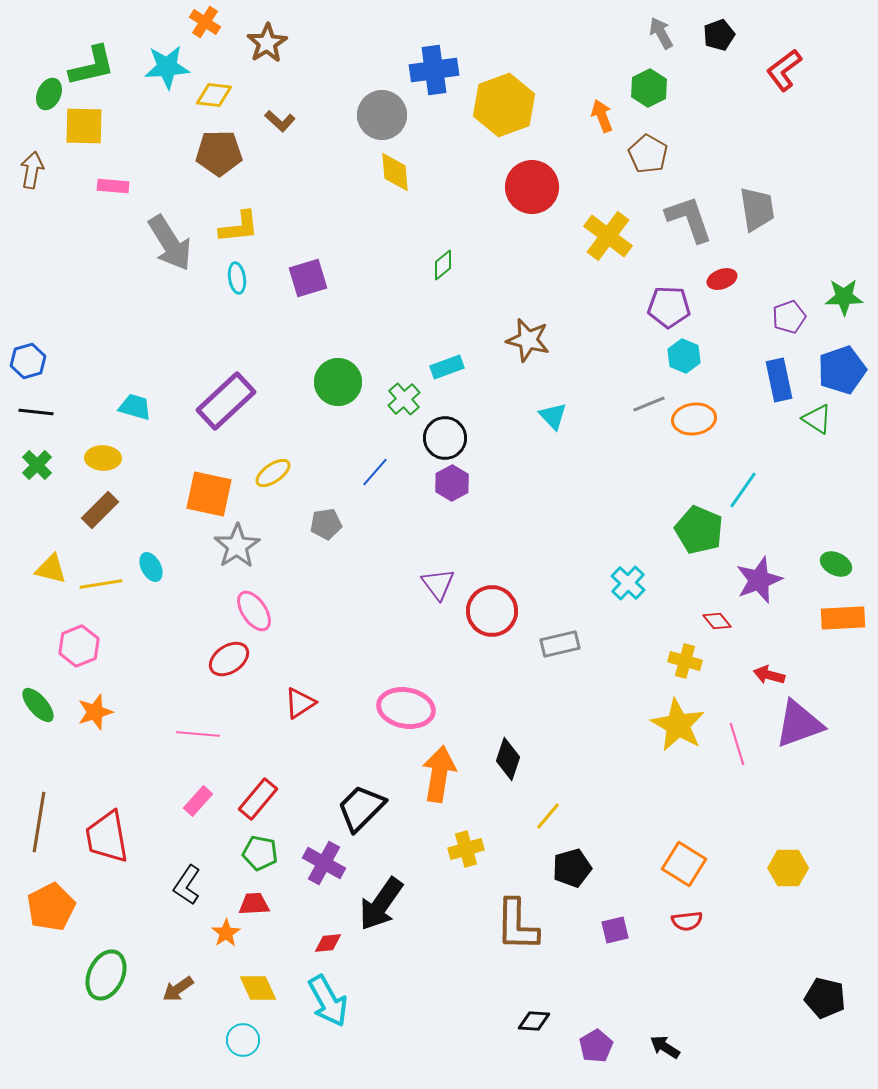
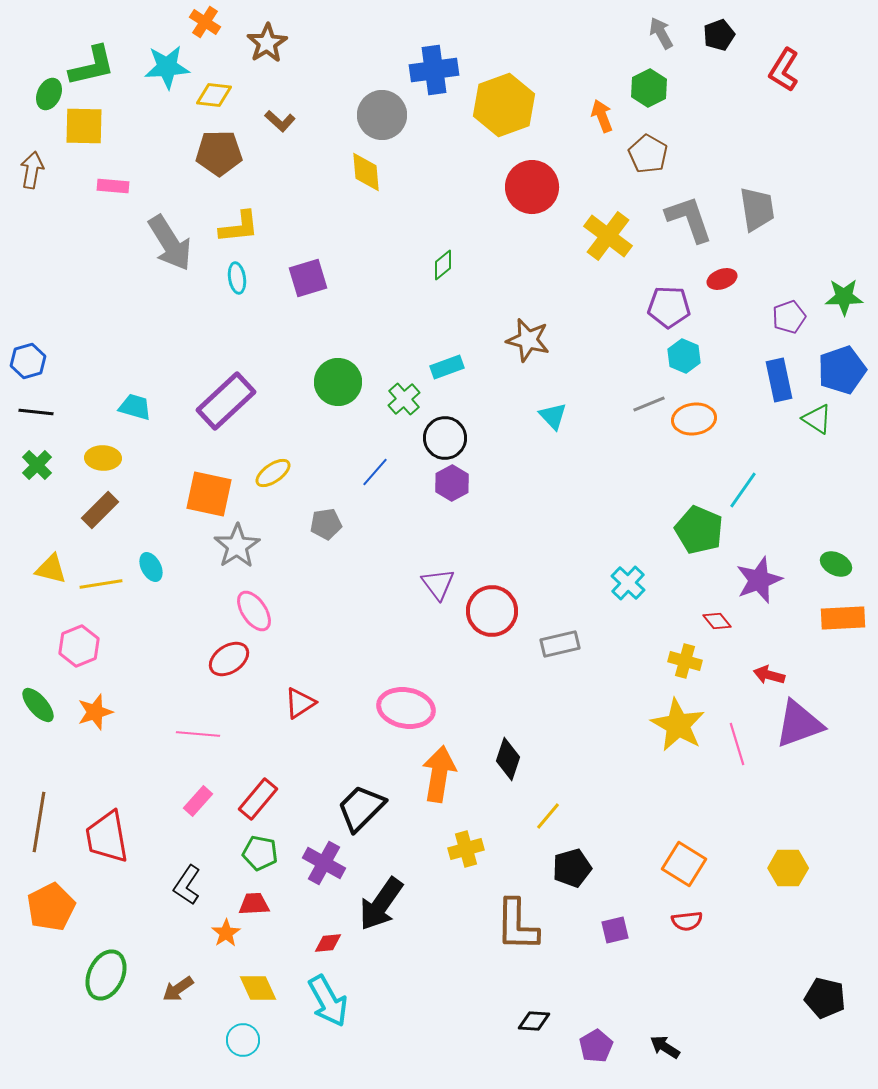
red L-shape at (784, 70): rotated 21 degrees counterclockwise
yellow diamond at (395, 172): moved 29 px left
